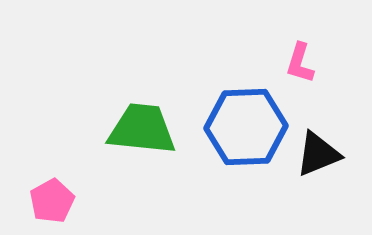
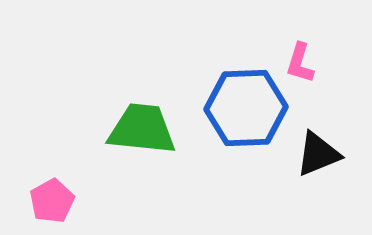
blue hexagon: moved 19 px up
